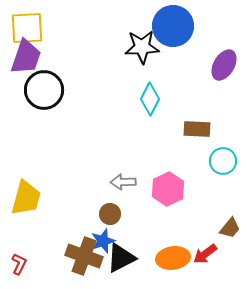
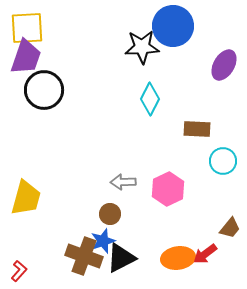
orange ellipse: moved 5 px right
red L-shape: moved 7 px down; rotated 15 degrees clockwise
